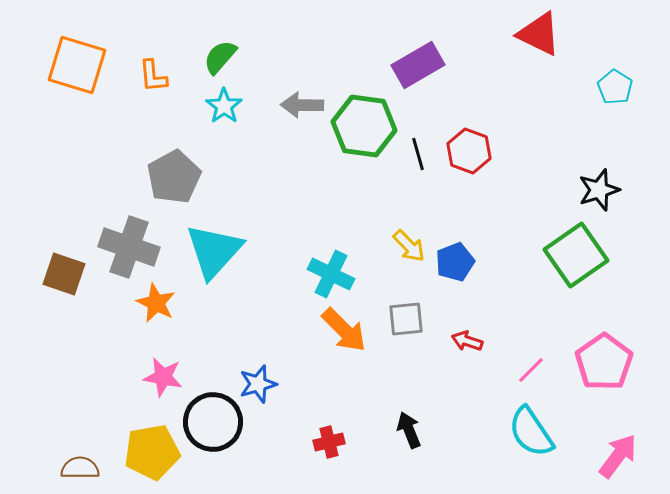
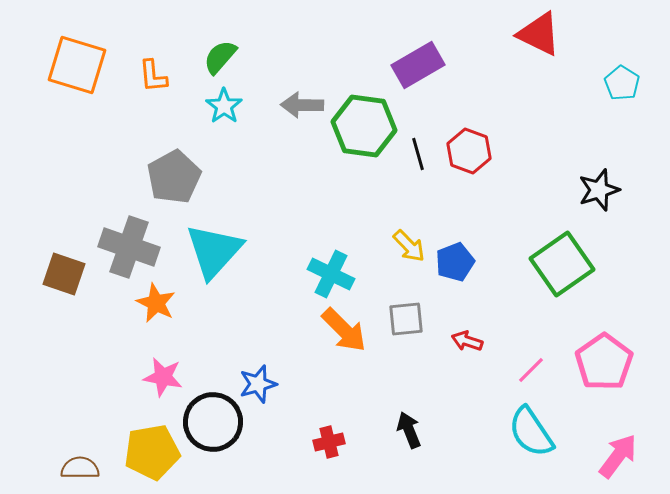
cyan pentagon: moved 7 px right, 4 px up
green square: moved 14 px left, 9 px down
